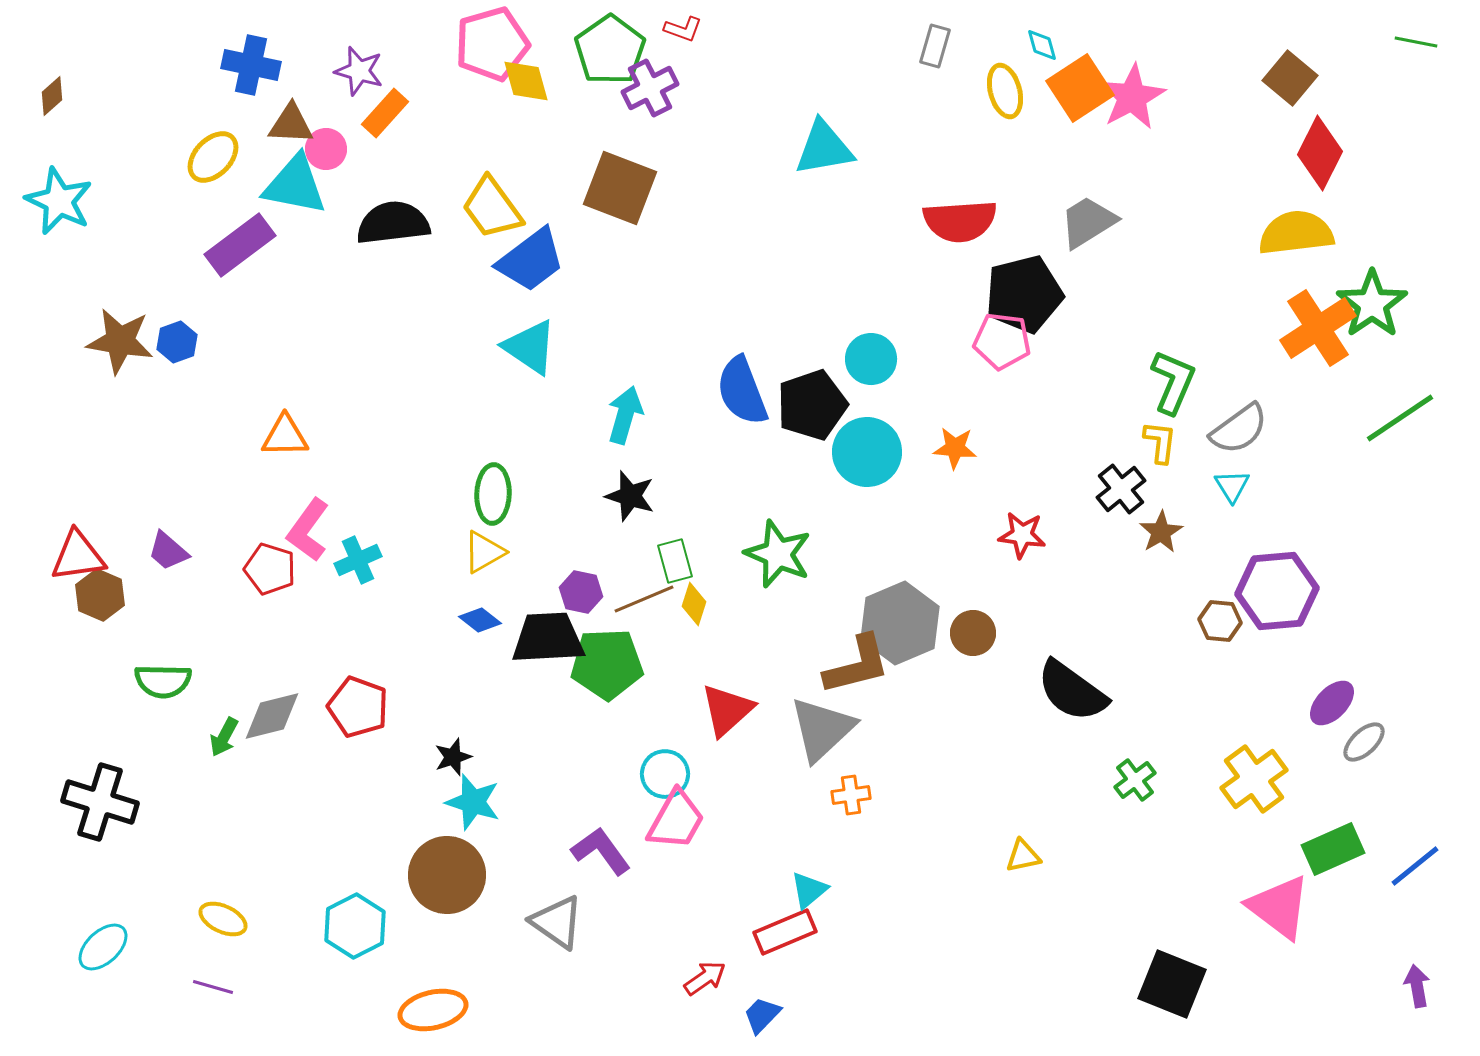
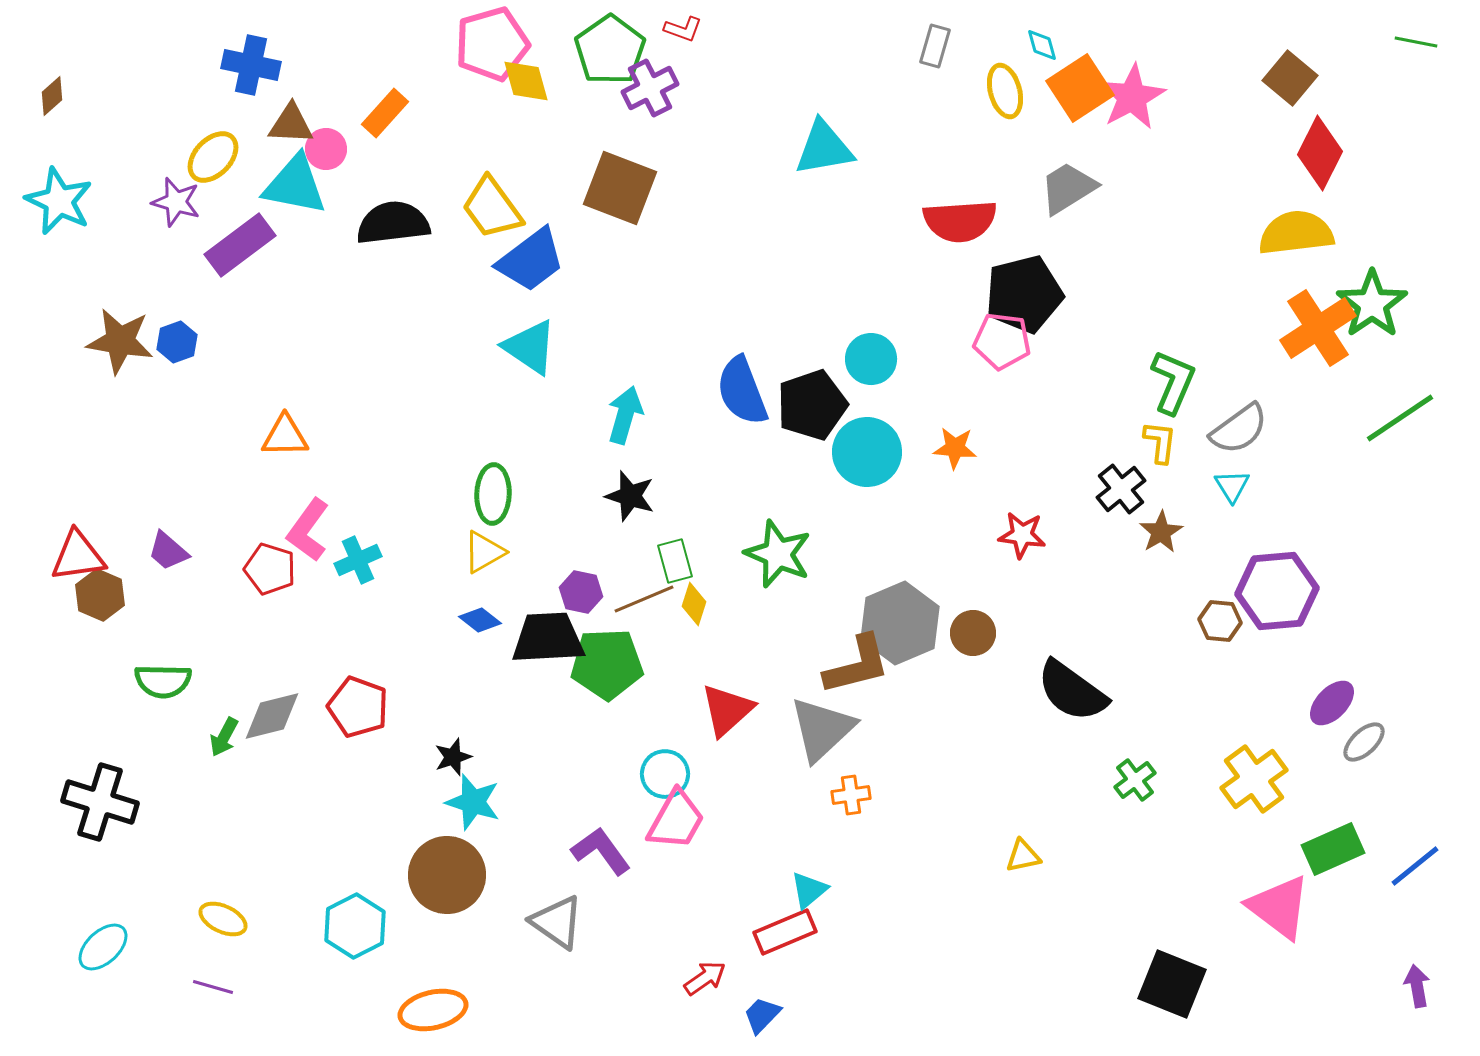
purple star at (359, 71): moved 183 px left, 131 px down
gray trapezoid at (1088, 222): moved 20 px left, 34 px up
